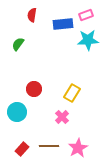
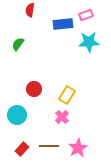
red semicircle: moved 2 px left, 5 px up
cyan star: moved 1 px right, 2 px down
yellow rectangle: moved 5 px left, 2 px down
cyan circle: moved 3 px down
